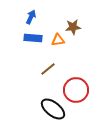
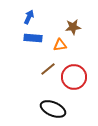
blue arrow: moved 2 px left
orange triangle: moved 2 px right, 5 px down
red circle: moved 2 px left, 13 px up
black ellipse: rotated 15 degrees counterclockwise
